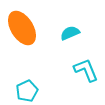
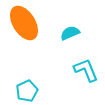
orange ellipse: moved 2 px right, 5 px up
